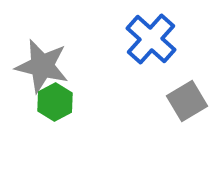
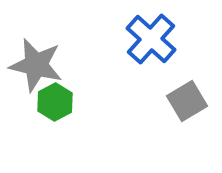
gray star: moved 6 px left, 1 px up
